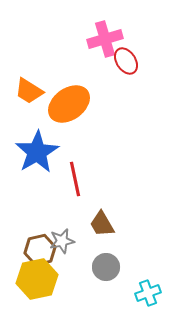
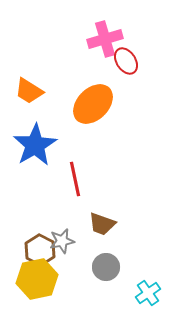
orange ellipse: moved 24 px right; rotated 9 degrees counterclockwise
blue star: moved 2 px left, 7 px up
brown trapezoid: rotated 40 degrees counterclockwise
brown hexagon: rotated 20 degrees counterclockwise
cyan cross: rotated 15 degrees counterclockwise
